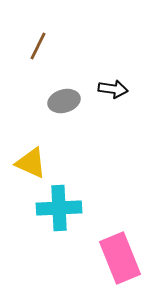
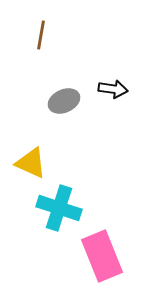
brown line: moved 3 px right, 11 px up; rotated 16 degrees counterclockwise
gray ellipse: rotated 8 degrees counterclockwise
cyan cross: rotated 21 degrees clockwise
pink rectangle: moved 18 px left, 2 px up
